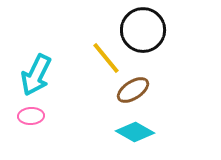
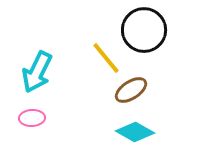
black circle: moved 1 px right
cyan arrow: moved 1 px right, 3 px up
brown ellipse: moved 2 px left
pink ellipse: moved 1 px right, 2 px down
